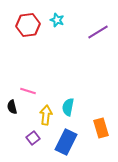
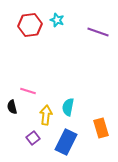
red hexagon: moved 2 px right
purple line: rotated 50 degrees clockwise
